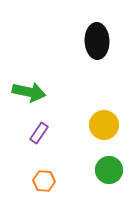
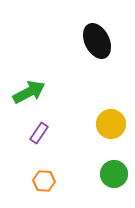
black ellipse: rotated 24 degrees counterclockwise
green arrow: rotated 40 degrees counterclockwise
yellow circle: moved 7 px right, 1 px up
green circle: moved 5 px right, 4 px down
